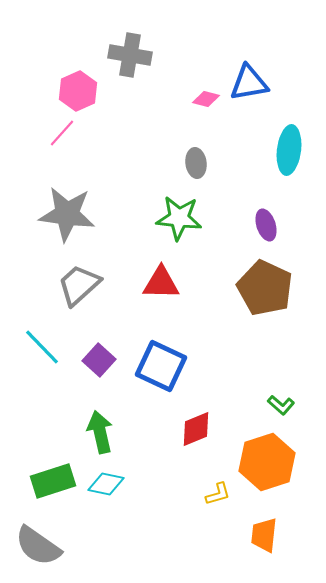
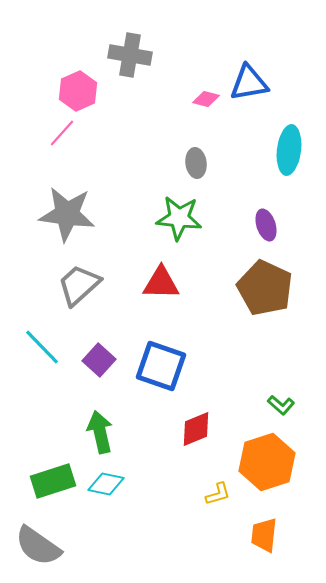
blue square: rotated 6 degrees counterclockwise
